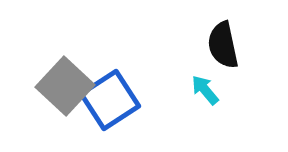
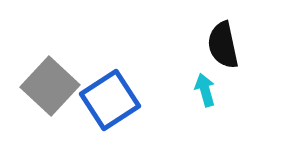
gray square: moved 15 px left
cyan arrow: rotated 24 degrees clockwise
